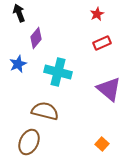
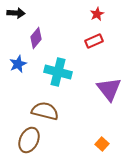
black arrow: moved 3 px left; rotated 114 degrees clockwise
red rectangle: moved 8 px left, 2 px up
purple triangle: rotated 12 degrees clockwise
brown ellipse: moved 2 px up
